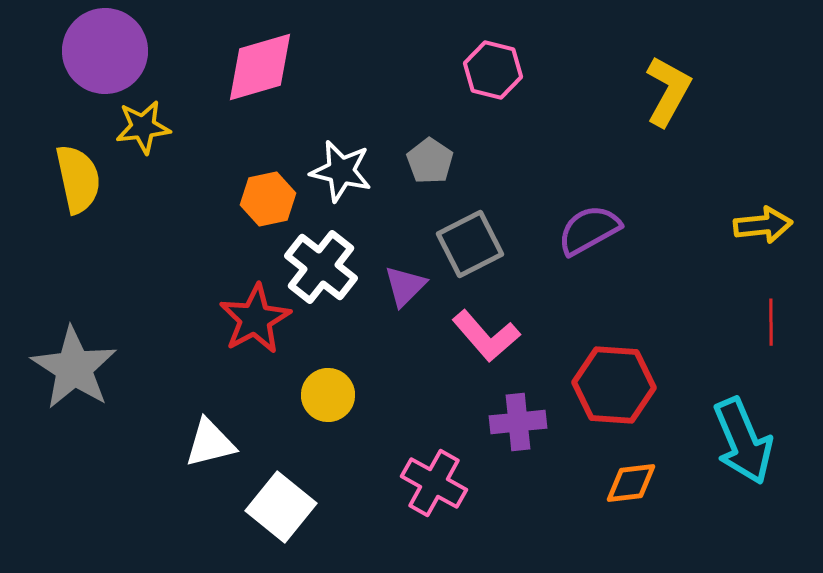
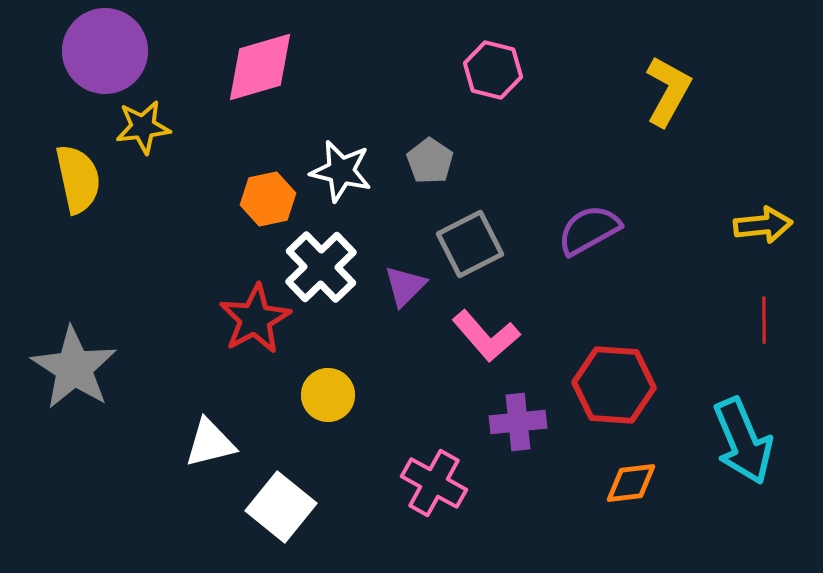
white cross: rotated 8 degrees clockwise
red line: moved 7 px left, 2 px up
